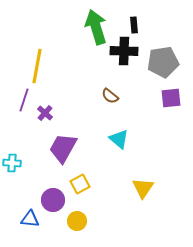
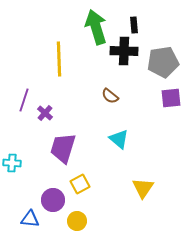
yellow line: moved 22 px right, 7 px up; rotated 12 degrees counterclockwise
purple trapezoid: rotated 12 degrees counterclockwise
